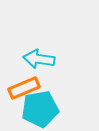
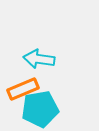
orange rectangle: moved 1 px left, 1 px down
